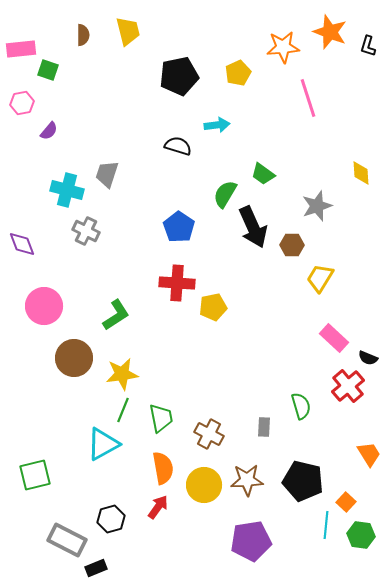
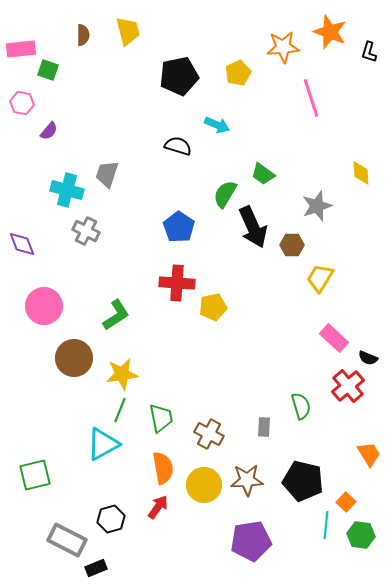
black L-shape at (368, 46): moved 1 px right, 6 px down
pink line at (308, 98): moved 3 px right
pink hexagon at (22, 103): rotated 20 degrees clockwise
cyan arrow at (217, 125): rotated 30 degrees clockwise
green line at (123, 410): moved 3 px left
